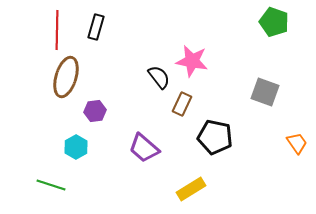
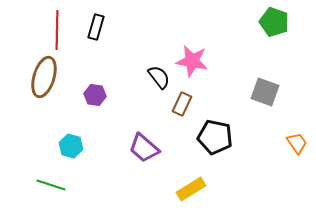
brown ellipse: moved 22 px left
purple hexagon: moved 16 px up; rotated 15 degrees clockwise
cyan hexagon: moved 5 px left, 1 px up; rotated 15 degrees counterclockwise
